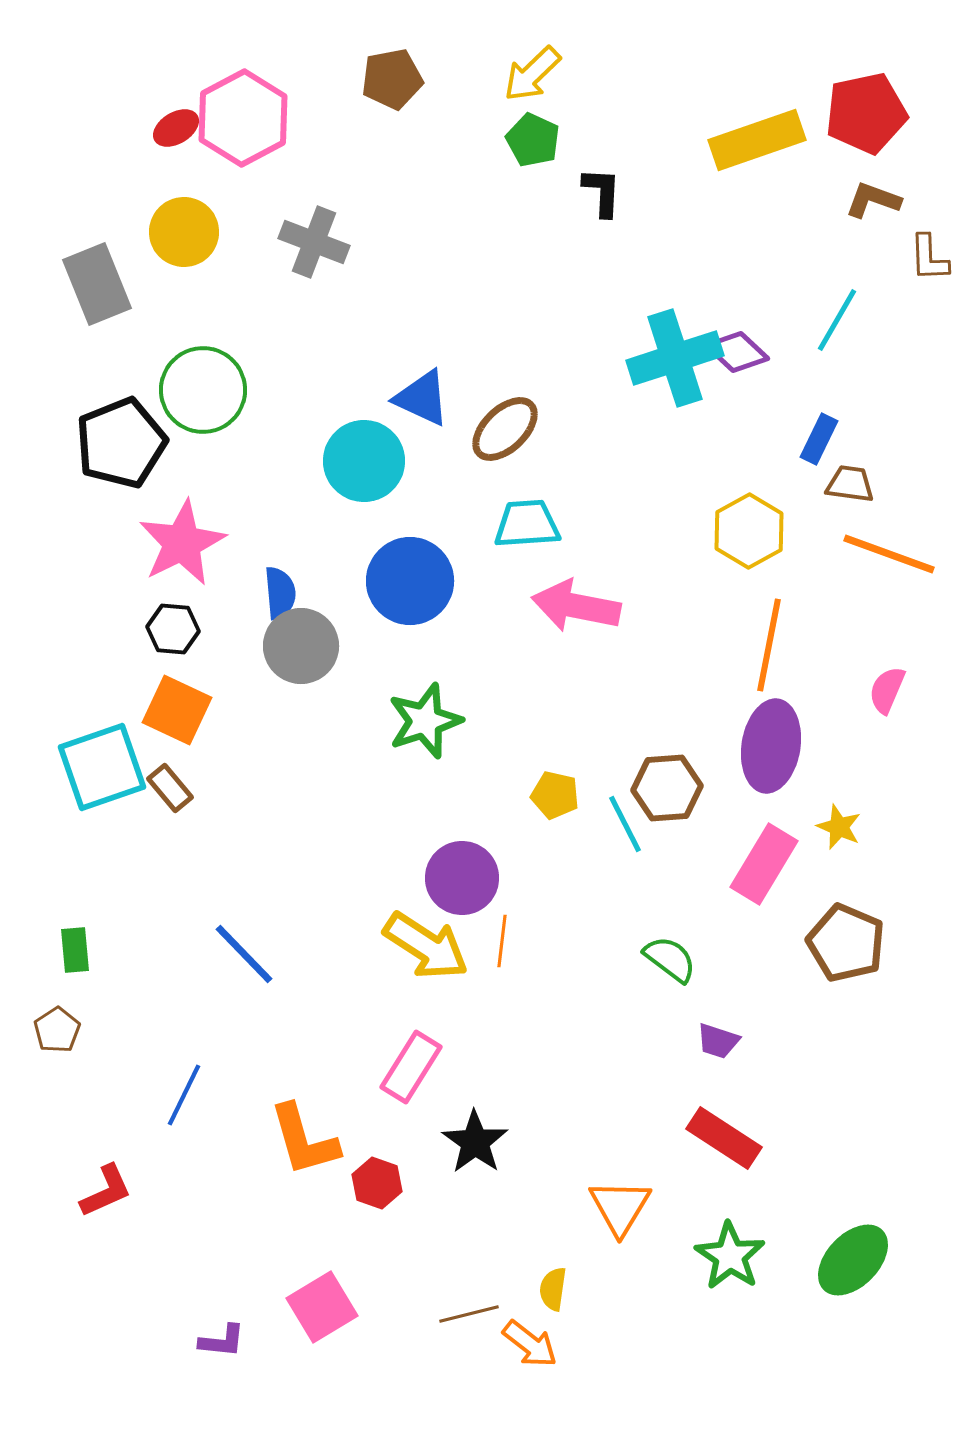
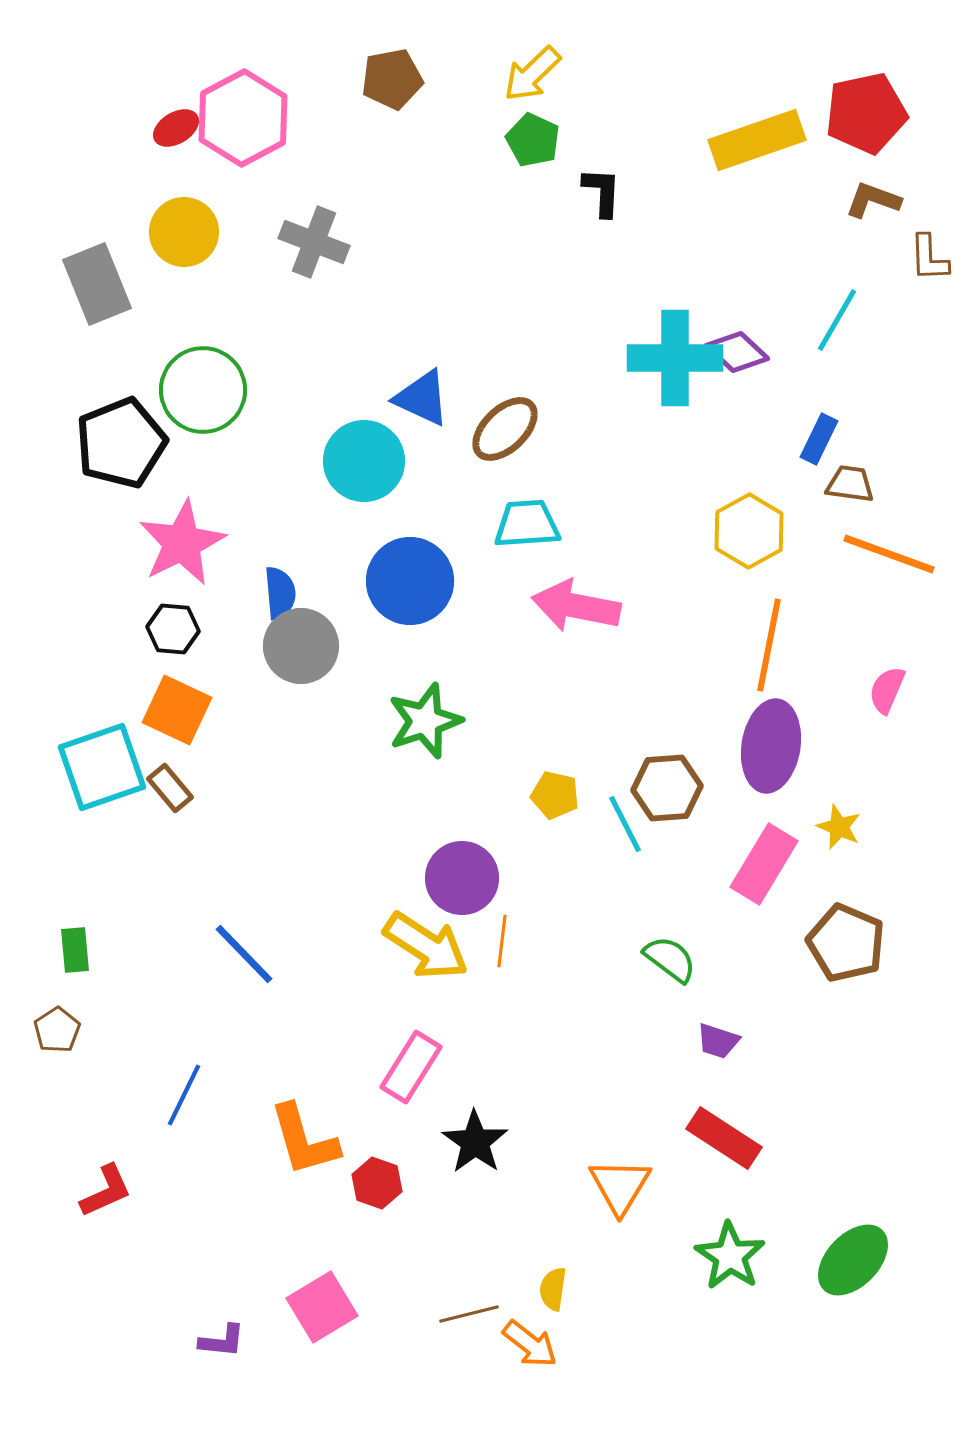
cyan cross at (675, 358): rotated 18 degrees clockwise
orange triangle at (620, 1207): moved 21 px up
